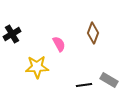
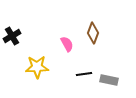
black cross: moved 2 px down
pink semicircle: moved 8 px right
gray rectangle: rotated 18 degrees counterclockwise
black line: moved 11 px up
